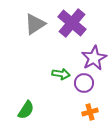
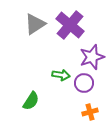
purple cross: moved 2 px left, 2 px down
purple star: moved 2 px left, 1 px up; rotated 10 degrees clockwise
green arrow: moved 1 px down
green semicircle: moved 5 px right, 9 px up
